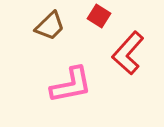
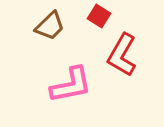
red L-shape: moved 6 px left, 2 px down; rotated 12 degrees counterclockwise
